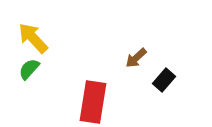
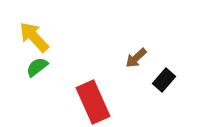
yellow arrow: moved 1 px right, 1 px up
green semicircle: moved 8 px right, 2 px up; rotated 10 degrees clockwise
red rectangle: rotated 33 degrees counterclockwise
